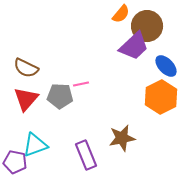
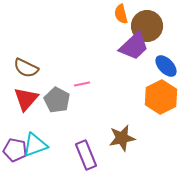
orange semicircle: rotated 126 degrees clockwise
pink line: moved 1 px right
gray pentagon: moved 3 px left, 4 px down; rotated 25 degrees clockwise
purple pentagon: moved 12 px up
